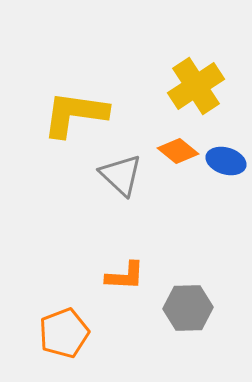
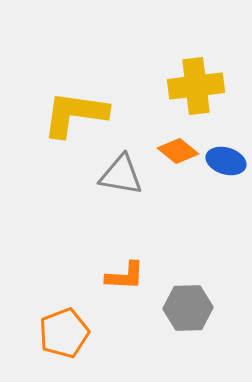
yellow cross: rotated 26 degrees clockwise
gray triangle: rotated 33 degrees counterclockwise
